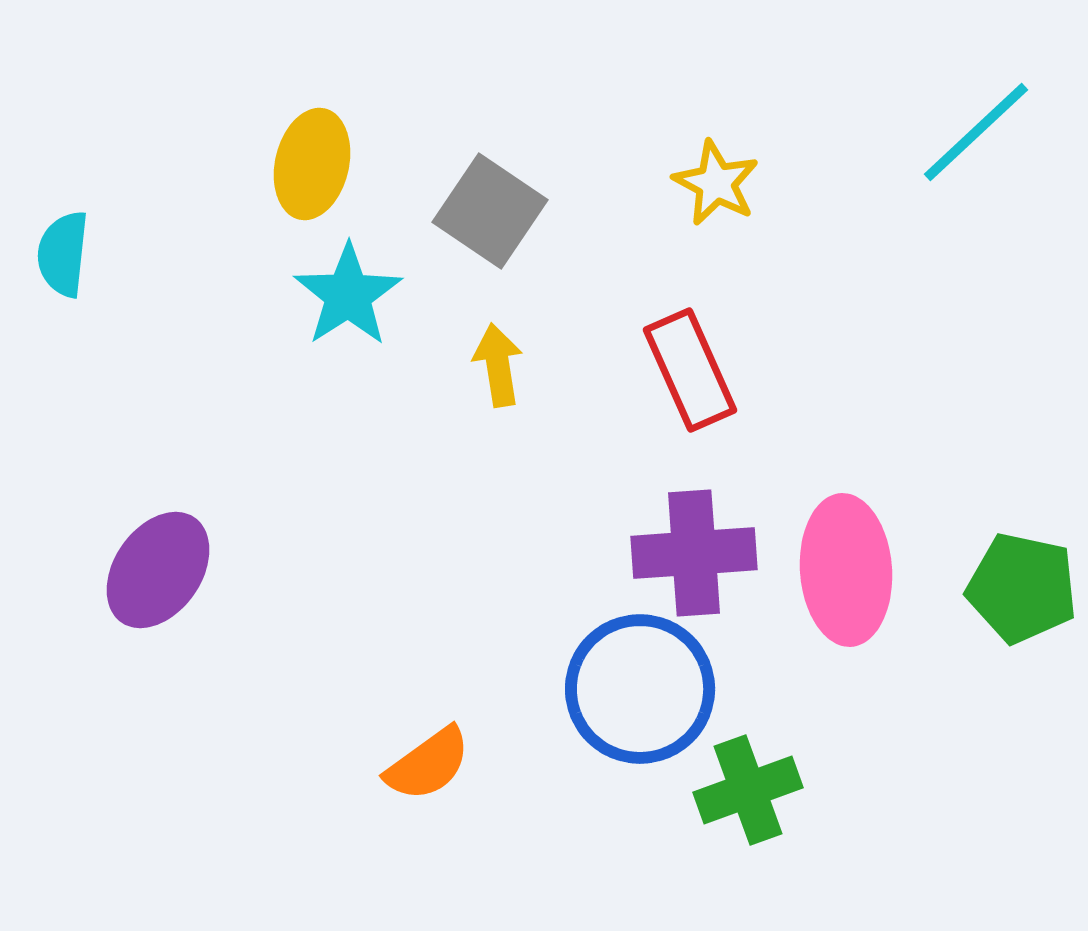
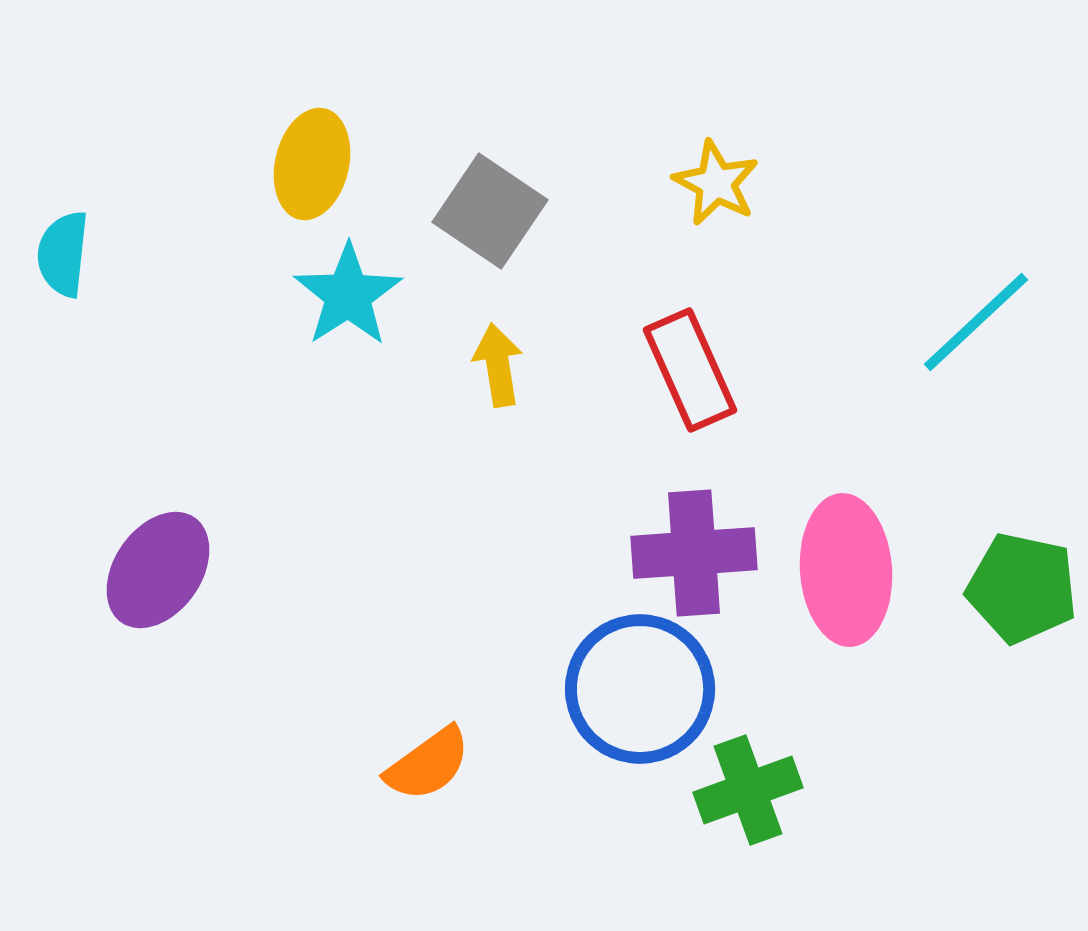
cyan line: moved 190 px down
